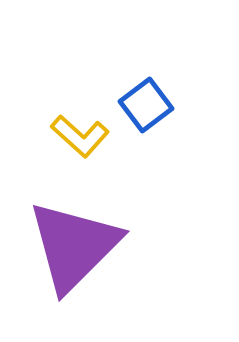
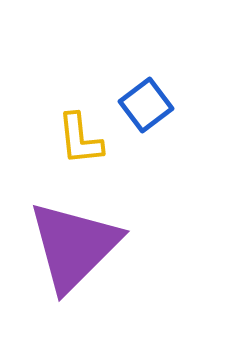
yellow L-shape: moved 3 px down; rotated 42 degrees clockwise
